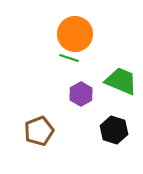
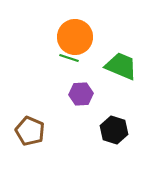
orange circle: moved 3 px down
green trapezoid: moved 15 px up
purple hexagon: rotated 25 degrees clockwise
brown pentagon: moved 9 px left; rotated 28 degrees counterclockwise
